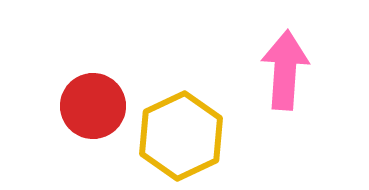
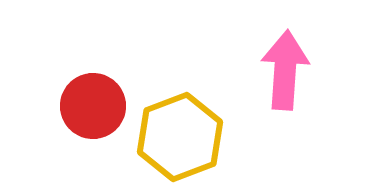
yellow hexagon: moved 1 px left, 1 px down; rotated 4 degrees clockwise
